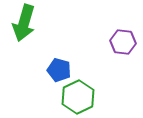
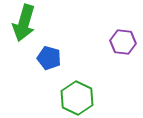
blue pentagon: moved 10 px left, 12 px up
green hexagon: moved 1 px left, 1 px down; rotated 8 degrees counterclockwise
